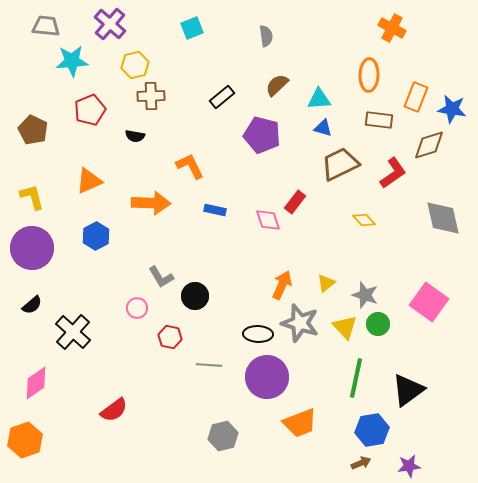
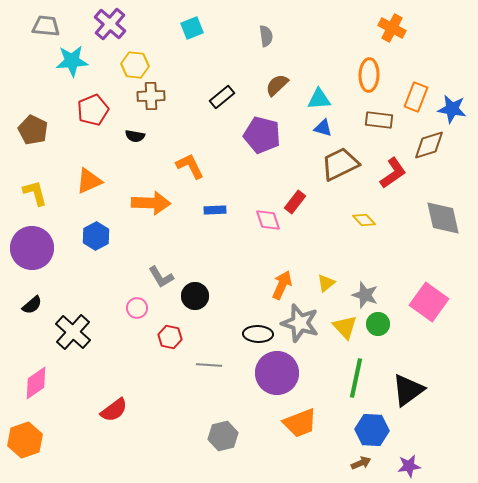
yellow hexagon at (135, 65): rotated 20 degrees clockwise
red pentagon at (90, 110): moved 3 px right
yellow L-shape at (32, 197): moved 3 px right, 4 px up
blue rectangle at (215, 210): rotated 15 degrees counterclockwise
purple circle at (267, 377): moved 10 px right, 4 px up
blue hexagon at (372, 430): rotated 12 degrees clockwise
